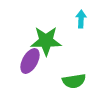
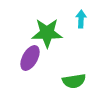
green star: moved 1 px right, 8 px up
purple ellipse: moved 3 px up
